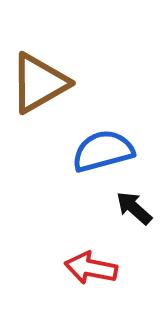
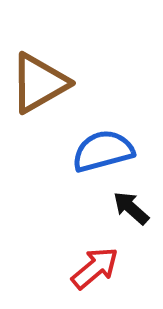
black arrow: moved 3 px left
red arrow: moved 4 px right; rotated 129 degrees clockwise
